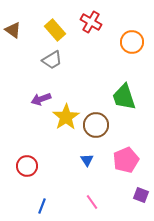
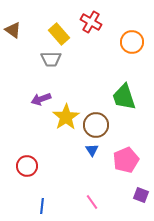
yellow rectangle: moved 4 px right, 4 px down
gray trapezoid: moved 1 px left, 1 px up; rotated 30 degrees clockwise
blue triangle: moved 5 px right, 10 px up
blue line: rotated 14 degrees counterclockwise
